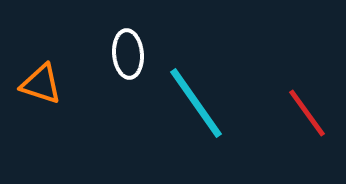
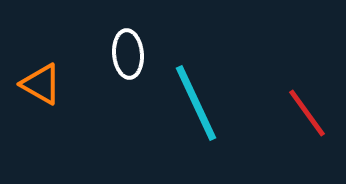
orange triangle: rotated 12 degrees clockwise
cyan line: rotated 10 degrees clockwise
